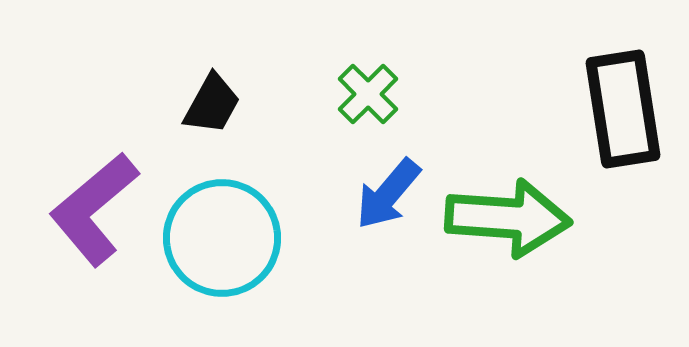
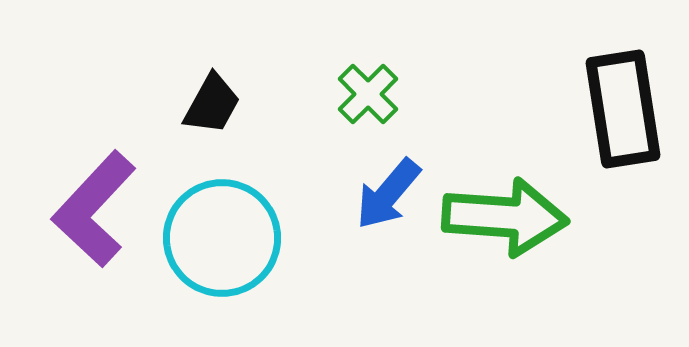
purple L-shape: rotated 7 degrees counterclockwise
green arrow: moved 3 px left, 1 px up
